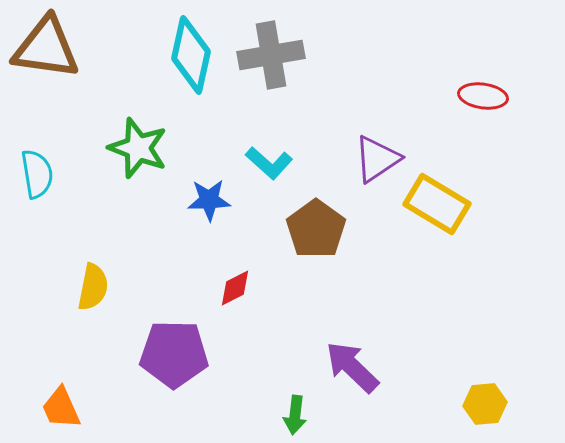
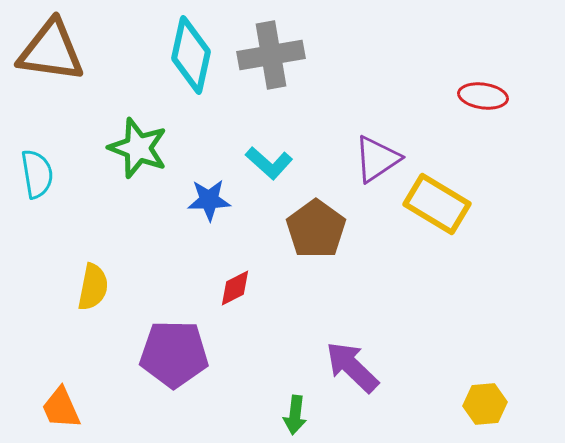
brown triangle: moved 5 px right, 3 px down
